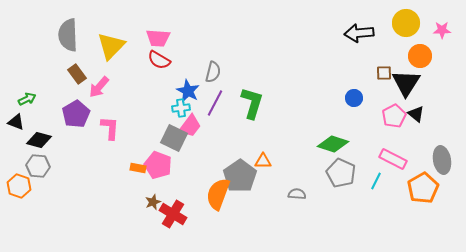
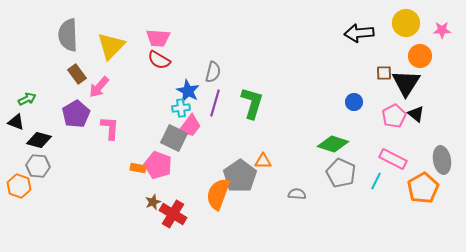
blue circle at (354, 98): moved 4 px down
purple line at (215, 103): rotated 12 degrees counterclockwise
